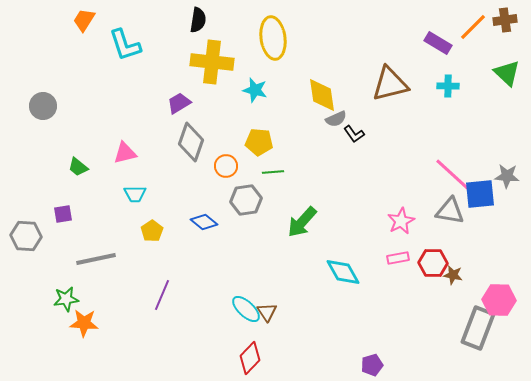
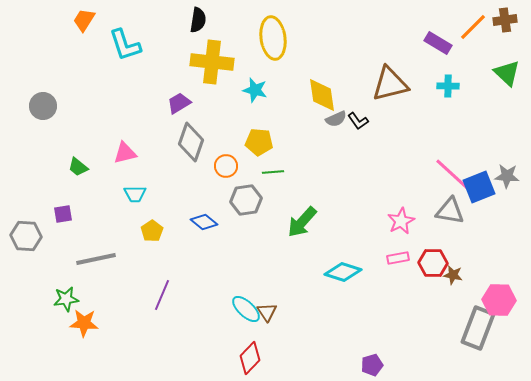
black L-shape at (354, 134): moved 4 px right, 13 px up
blue square at (480, 194): moved 1 px left, 7 px up; rotated 16 degrees counterclockwise
cyan diamond at (343, 272): rotated 42 degrees counterclockwise
